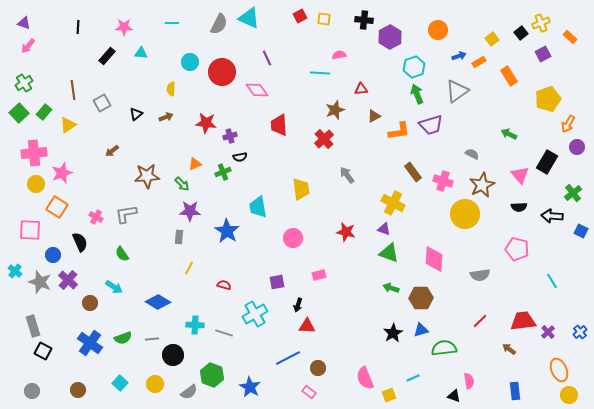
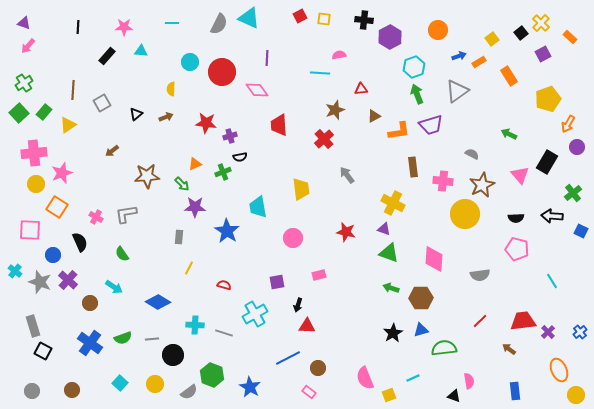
yellow cross at (541, 23): rotated 24 degrees counterclockwise
cyan triangle at (141, 53): moved 2 px up
purple line at (267, 58): rotated 28 degrees clockwise
brown line at (73, 90): rotated 12 degrees clockwise
brown rectangle at (413, 172): moved 5 px up; rotated 30 degrees clockwise
pink cross at (443, 181): rotated 12 degrees counterclockwise
black semicircle at (519, 207): moved 3 px left, 11 px down
purple star at (190, 211): moved 5 px right, 4 px up
brown circle at (78, 390): moved 6 px left
yellow circle at (569, 395): moved 7 px right
